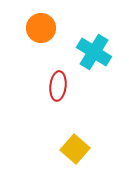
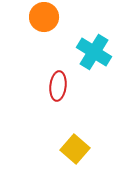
orange circle: moved 3 px right, 11 px up
